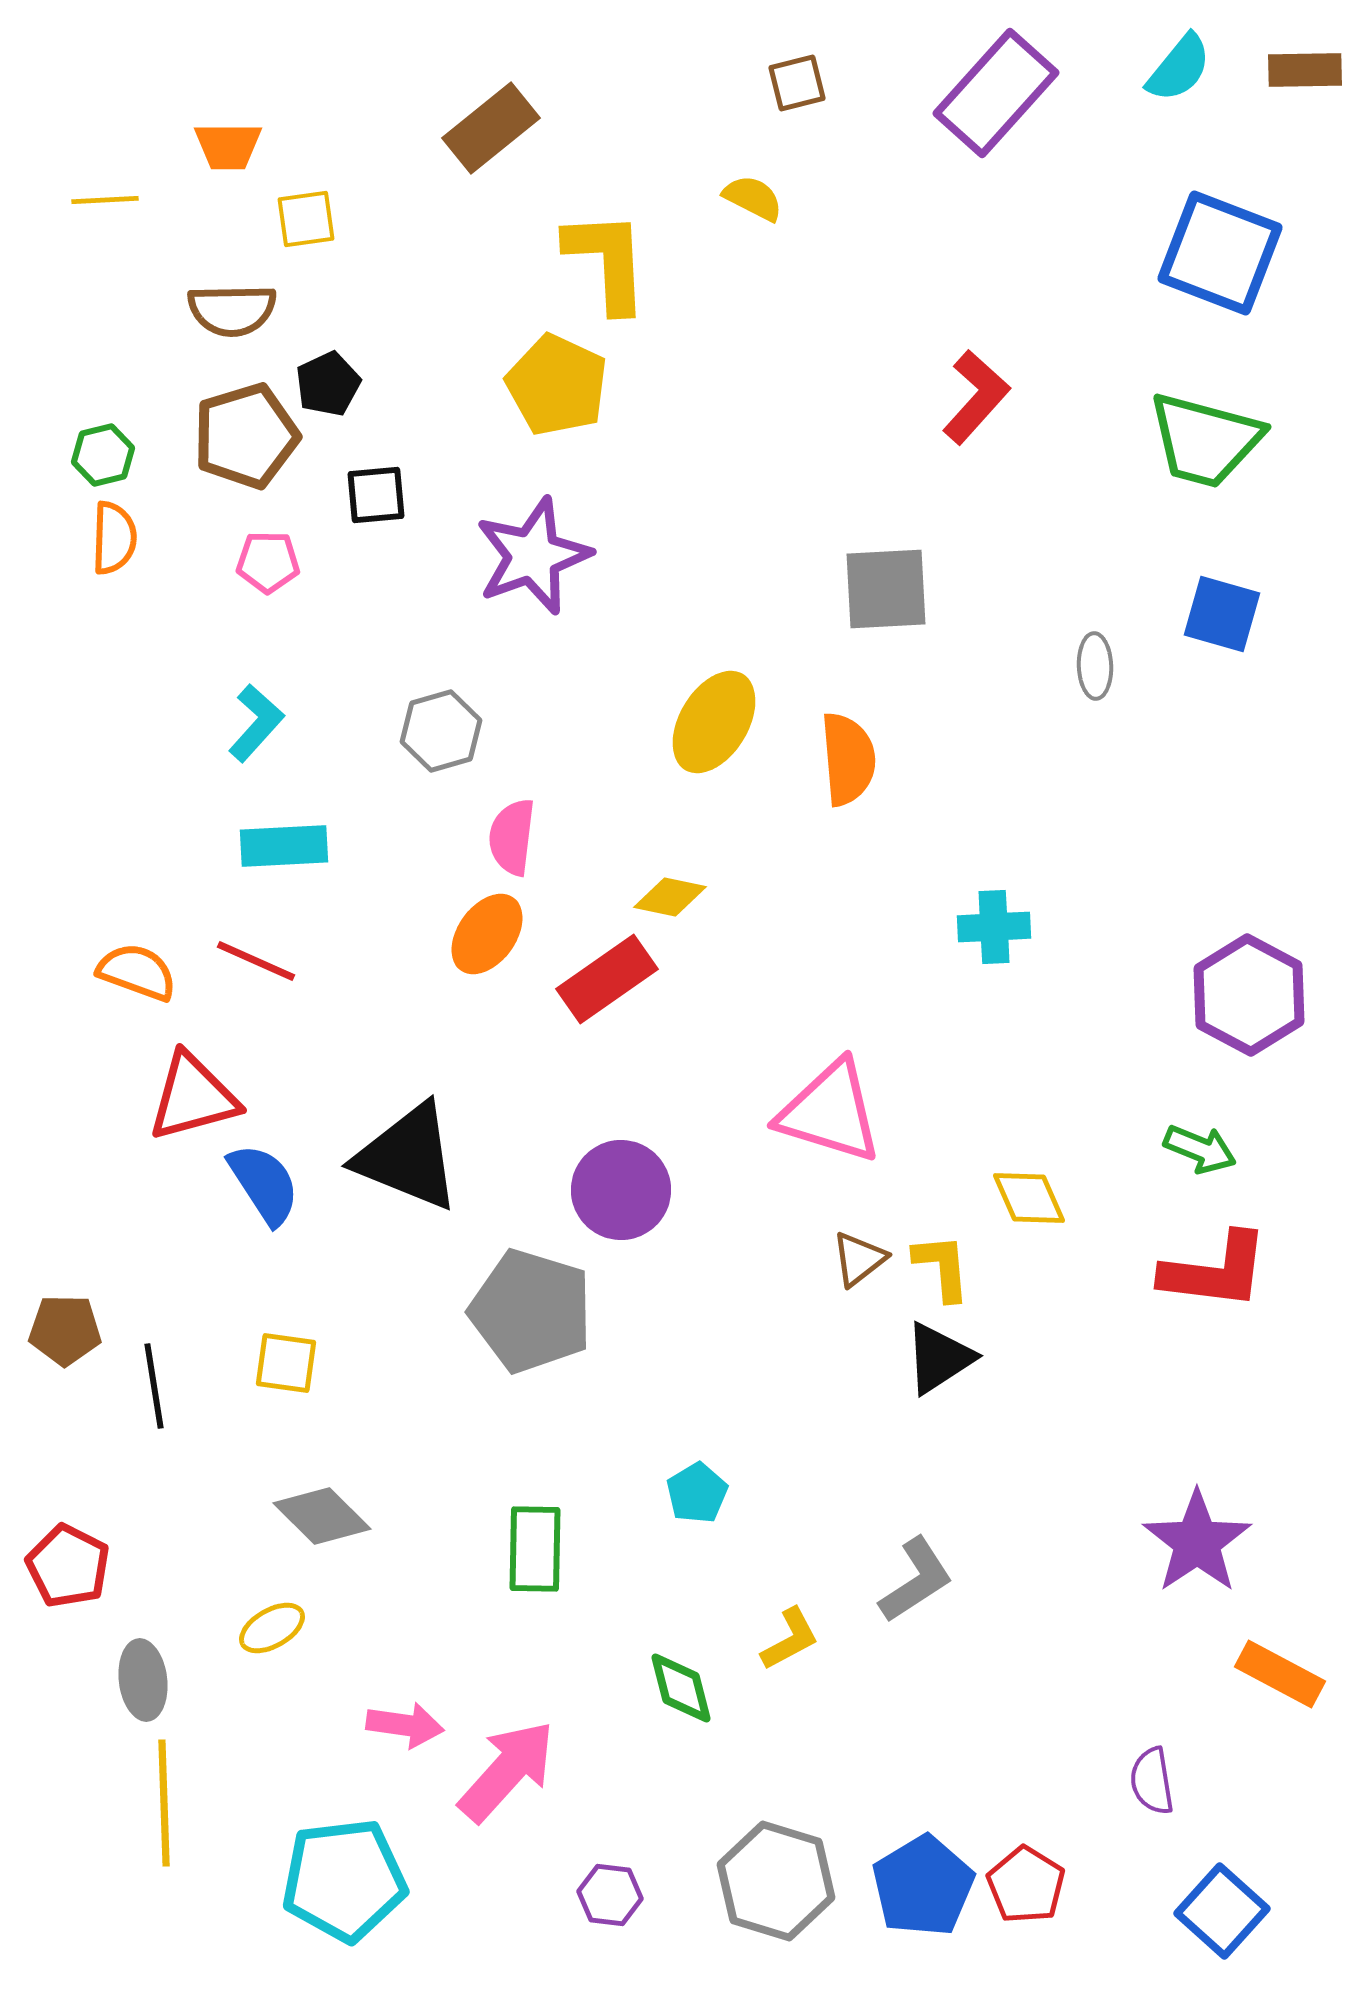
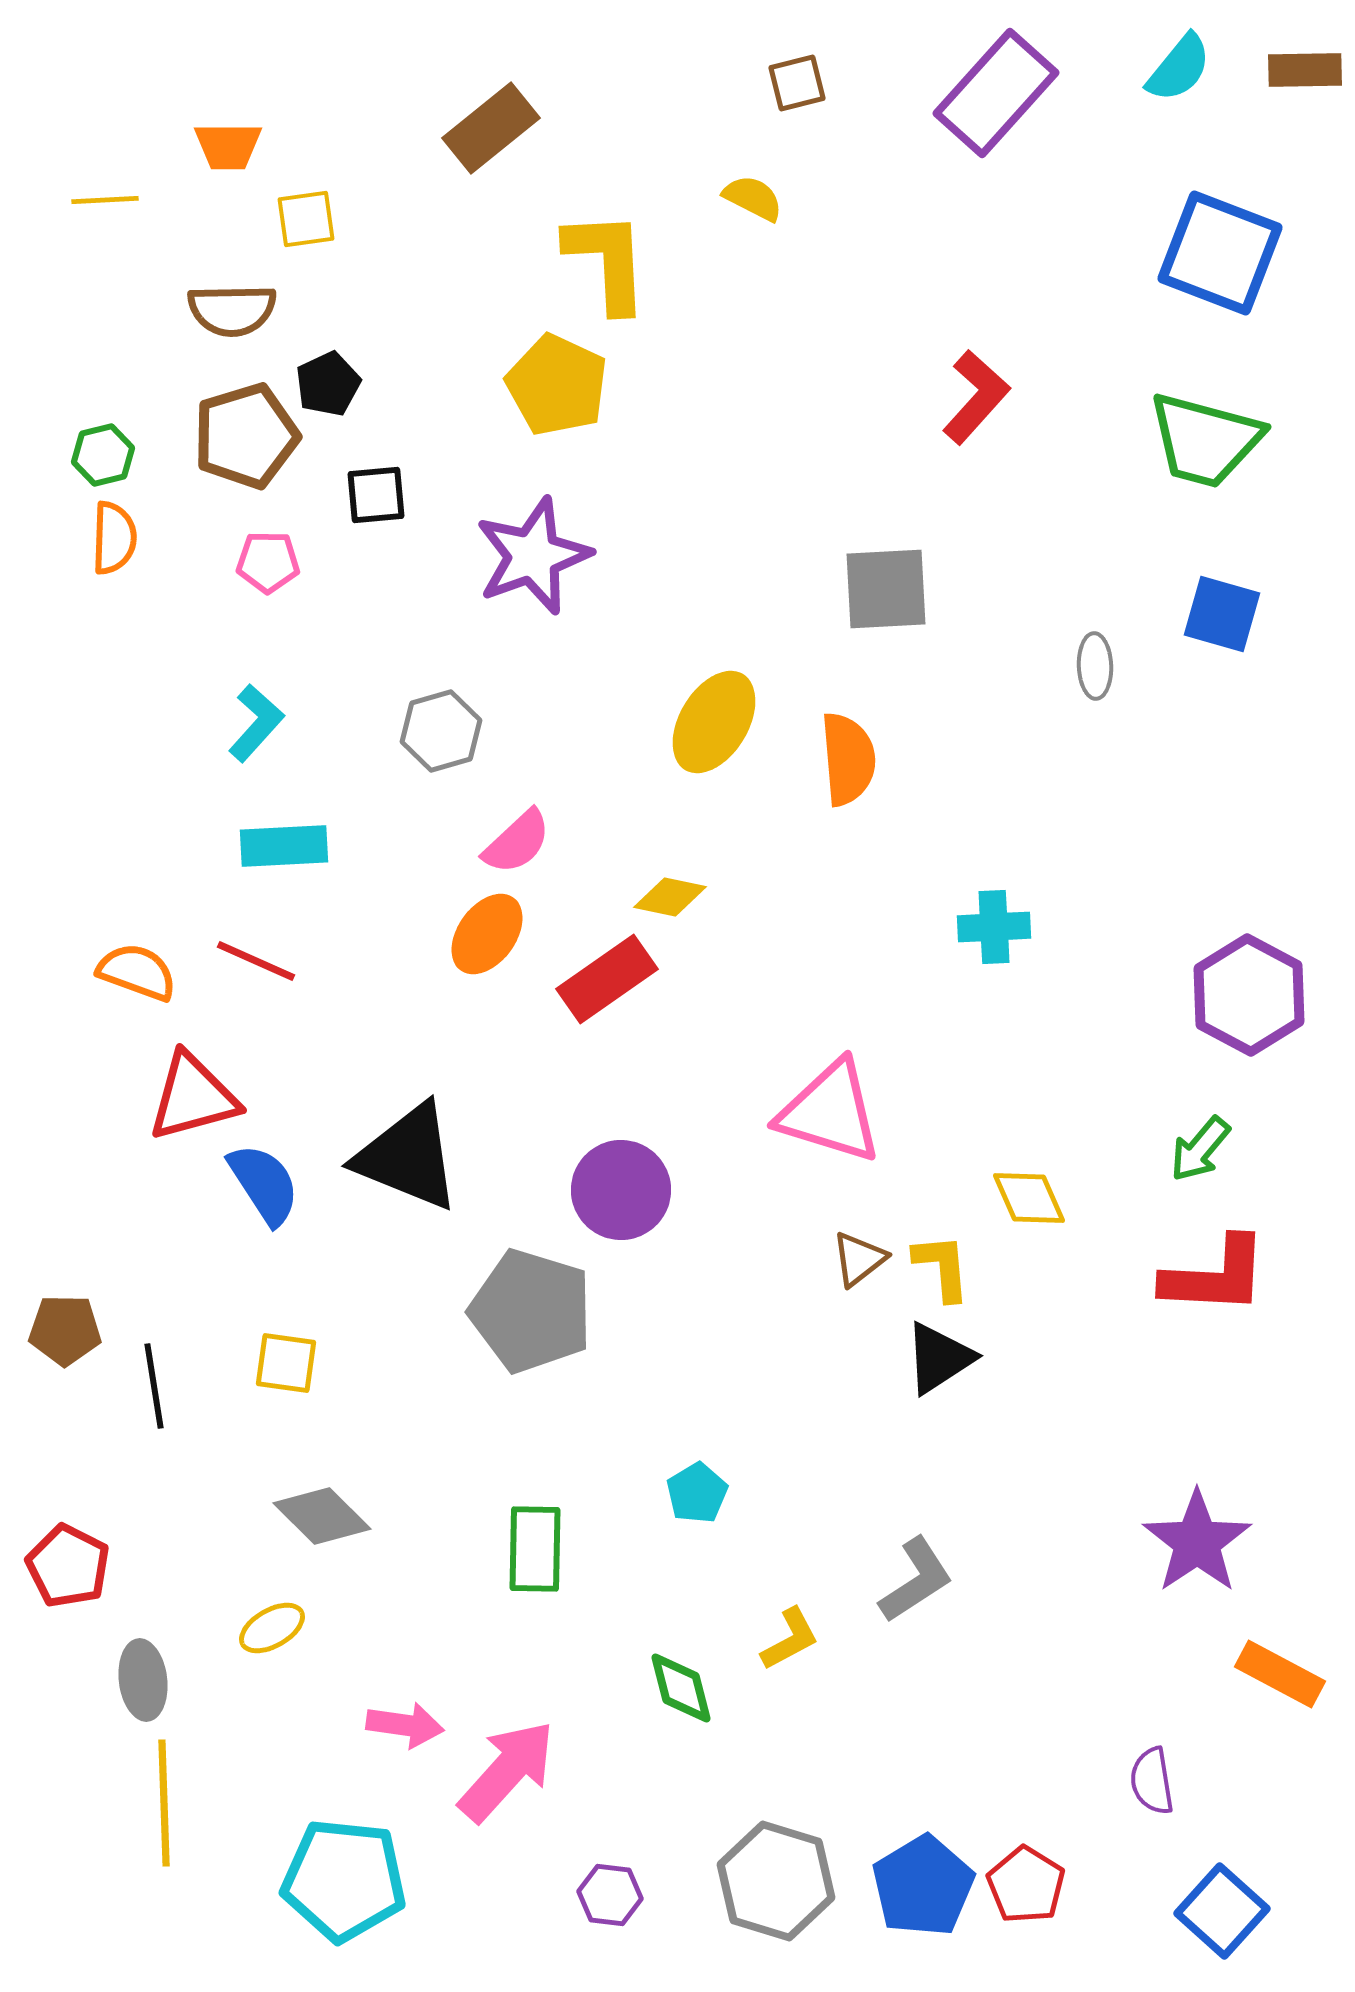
pink semicircle at (512, 837): moved 5 px right, 5 px down; rotated 140 degrees counterclockwise
green arrow at (1200, 1149): rotated 108 degrees clockwise
red L-shape at (1215, 1271): moved 5 px down; rotated 4 degrees counterclockwise
cyan pentagon at (344, 1880): rotated 13 degrees clockwise
